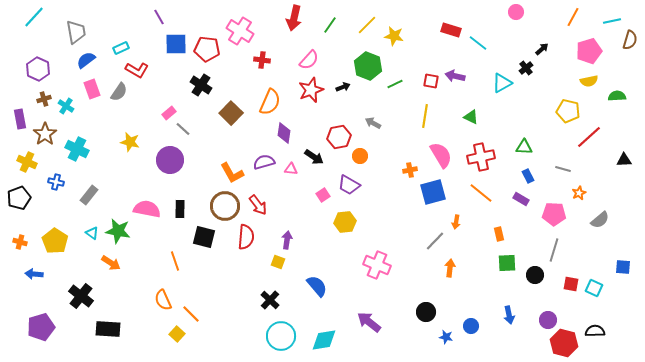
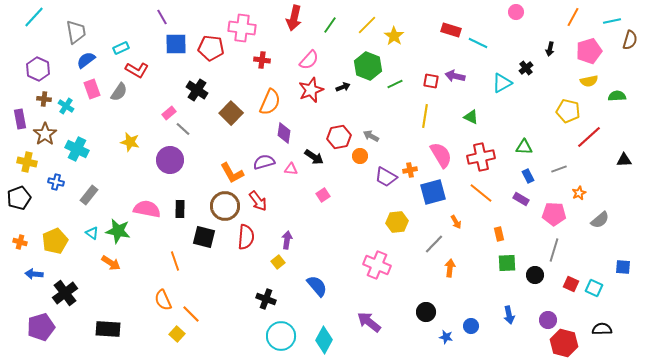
purple line at (159, 17): moved 3 px right
pink cross at (240, 31): moved 2 px right, 3 px up; rotated 24 degrees counterclockwise
yellow star at (394, 36): rotated 24 degrees clockwise
cyan line at (478, 43): rotated 12 degrees counterclockwise
red pentagon at (207, 49): moved 4 px right, 1 px up
black arrow at (542, 49): moved 8 px right; rotated 144 degrees clockwise
black cross at (201, 85): moved 4 px left, 5 px down
brown cross at (44, 99): rotated 24 degrees clockwise
gray arrow at (373, 123): moved 2 px left, 13 px down
yellow cross at (27, 162): rotated 12 degrees counterclockwise
gray line at (563, 169): moved 4 px left; rotated 35 degrees counterclockwise
purple trapezoid at (349, 185): moved 37 px right, 8 px up
red arrow at (258, 205): moved 4 px up
yellow hexagon at (345, 222): moved 52 px right
orange arrow at (456, 222): rotated 40 degrees counterclockwise
yellow pentagon at (55, 241): rotated 15 degrees clockwise
gray line at (435, 241): moved 1 px left, 3 px down
yellow square at (278, 262): rotated 32 degrees clockwise
red square at (571, 284): rotated 14 degrees clockwise
black cross at (81, 296): moved 16 px left, 3 px up; rotated 15 degrees clockwise
black cross at (270, 300): moved 4 px left, 1 px up; rotated 24 degrees counterclockwise
black semicircle at (595, 331): moved 7 px right, 2 px up
cyan diamond at (324, 340): rotated 52 degrees counterclockwise
